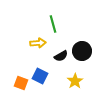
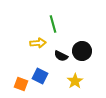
black semicircle: rotated 56 degrees clockwise
orange square: moved 1 px down
